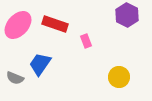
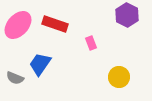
pink rectangle: moved 5 px right, 2 px down
